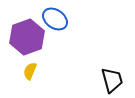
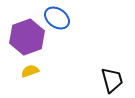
blue ellipse: moved 2 px right, 1 px up
yellow semicircle: rotated 48 degrees clockwise
